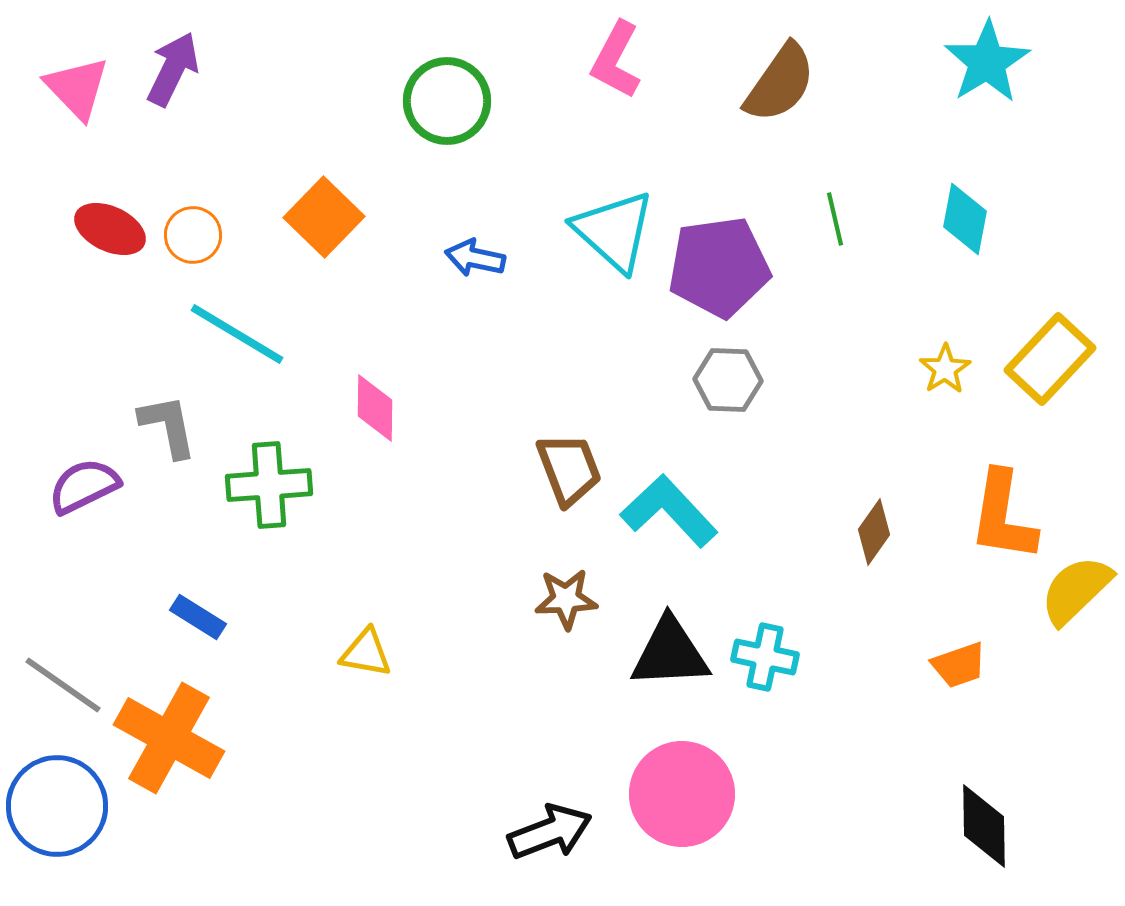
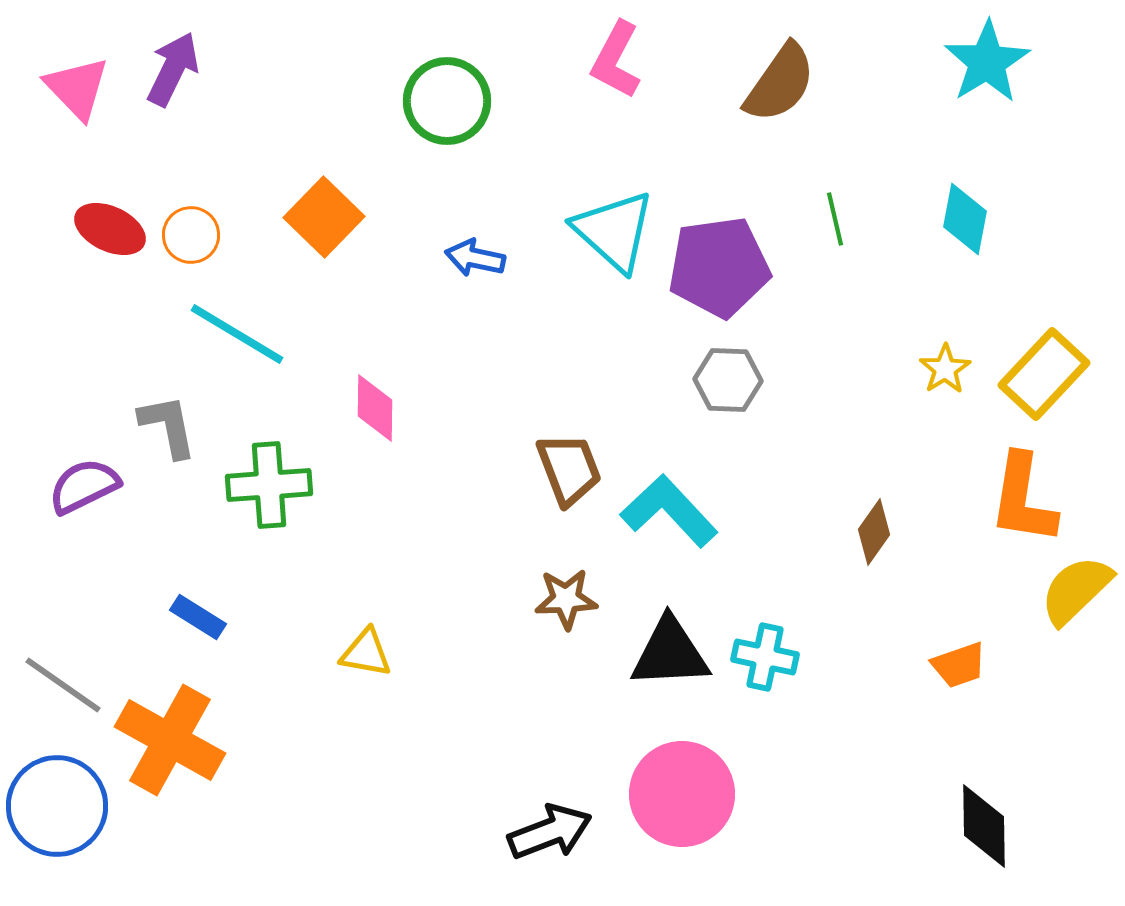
orange circle: moved 2 px left
yellow rectangle: moved 6 px left, 15 px down
orange L-shape: moved 20 px right, 17 px up
orange cross: moved 1 px right, 2 px down
